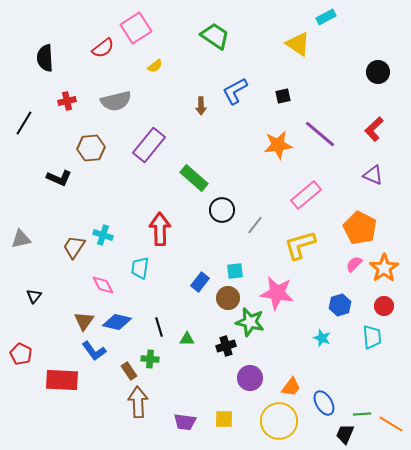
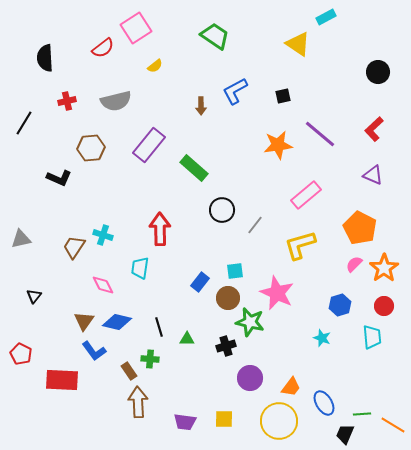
green rectangle at (194, 178): moved 10 px up
pink star at (277, 293): rotated 16 degrees clockwise
orange line at (391, 424): moved 2 px right, 1 px down
